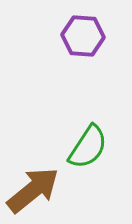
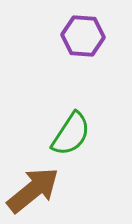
green semicircle: moved 17 px left, 13 px up
